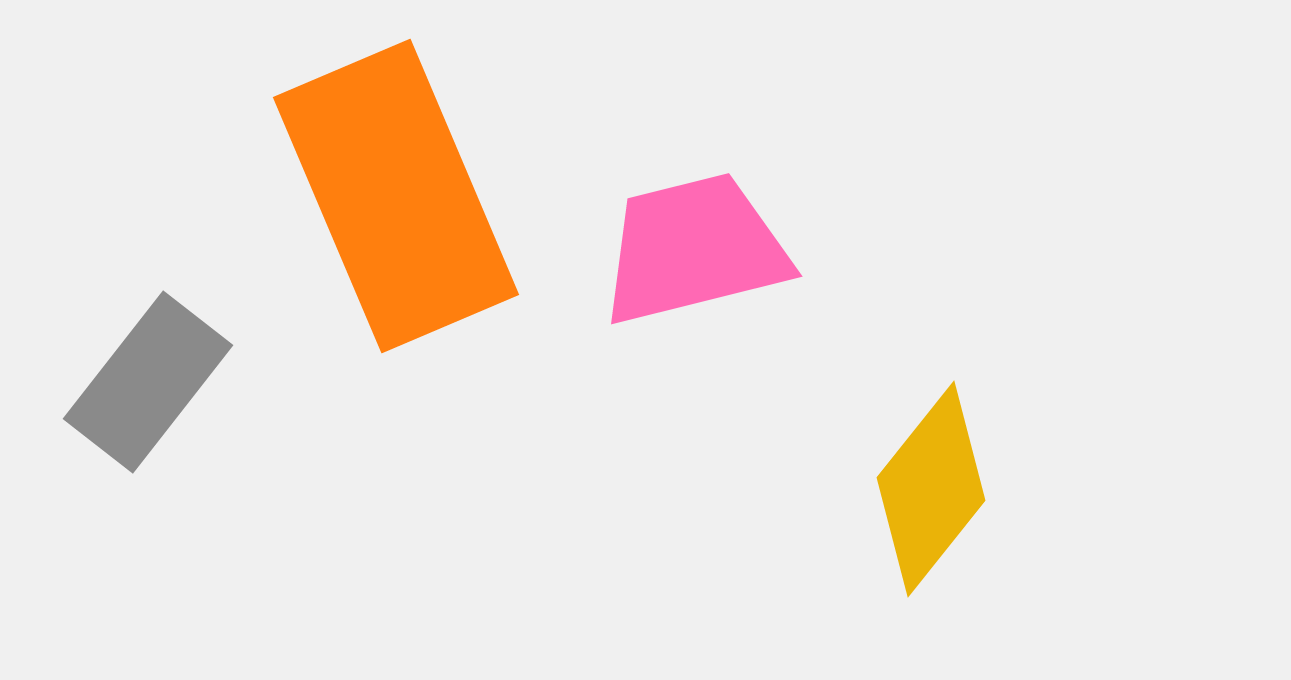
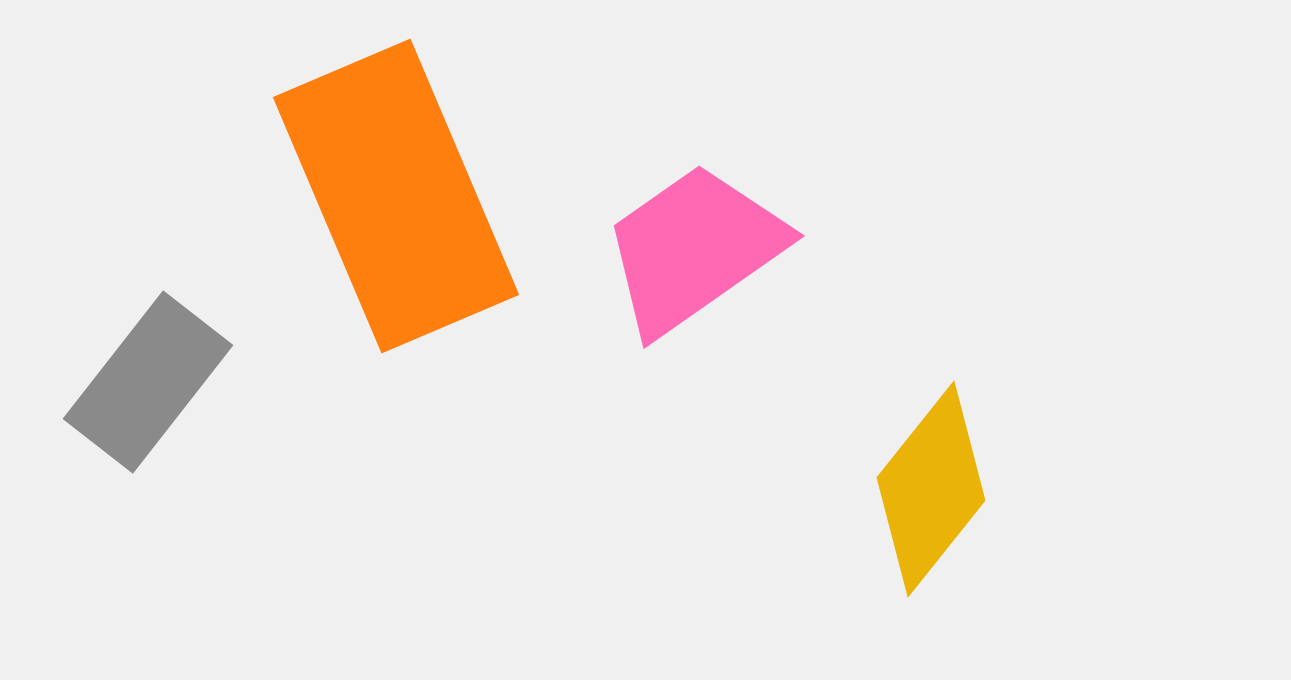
pink trapezoid: rotated 21 degrees counterclockwise
